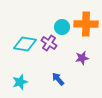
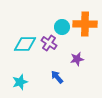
orange cross: moved 1 px left
cyan diamond: rotated 10 degrees counterclockwise
purple star: moved 5 px left, 1 px down
blue arrow: moved 1 px left, 2 px up
